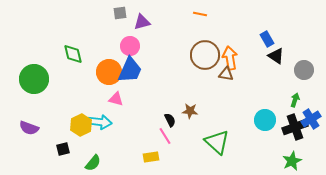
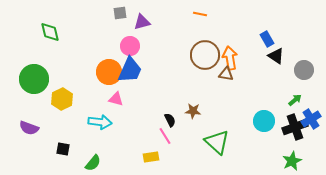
green diamond: moved 23 px left, 22 px up
green arrow: rotated 32 degrees clockwise
brown star: moved 3 px right
cyan circle: moved 1 px left, 1 px down
yellow hexagon: moved 19 px left, 26 px up
black square: rotated 24 degrees clockwise
